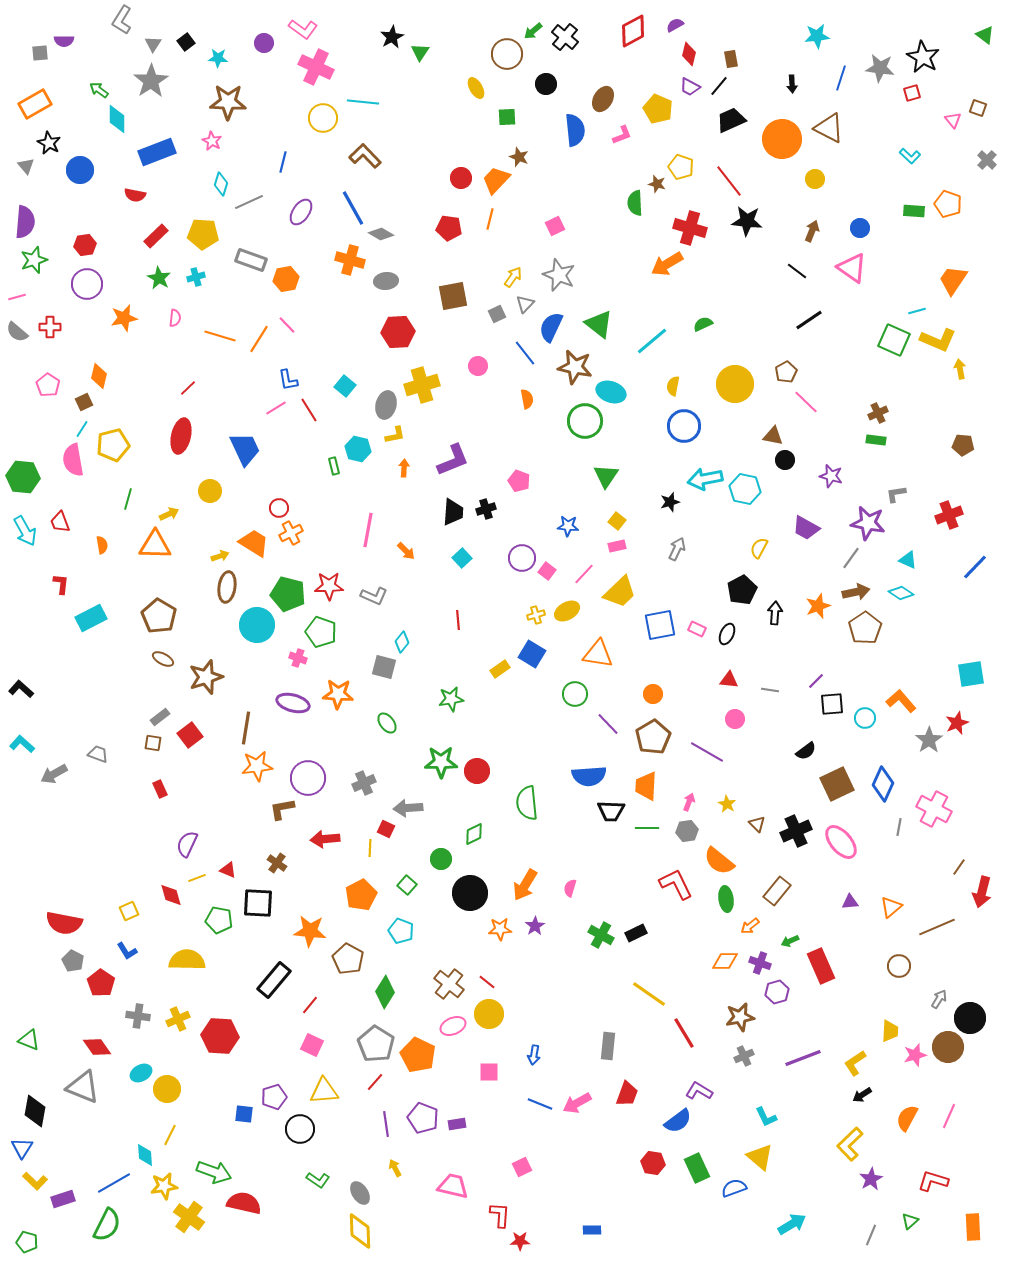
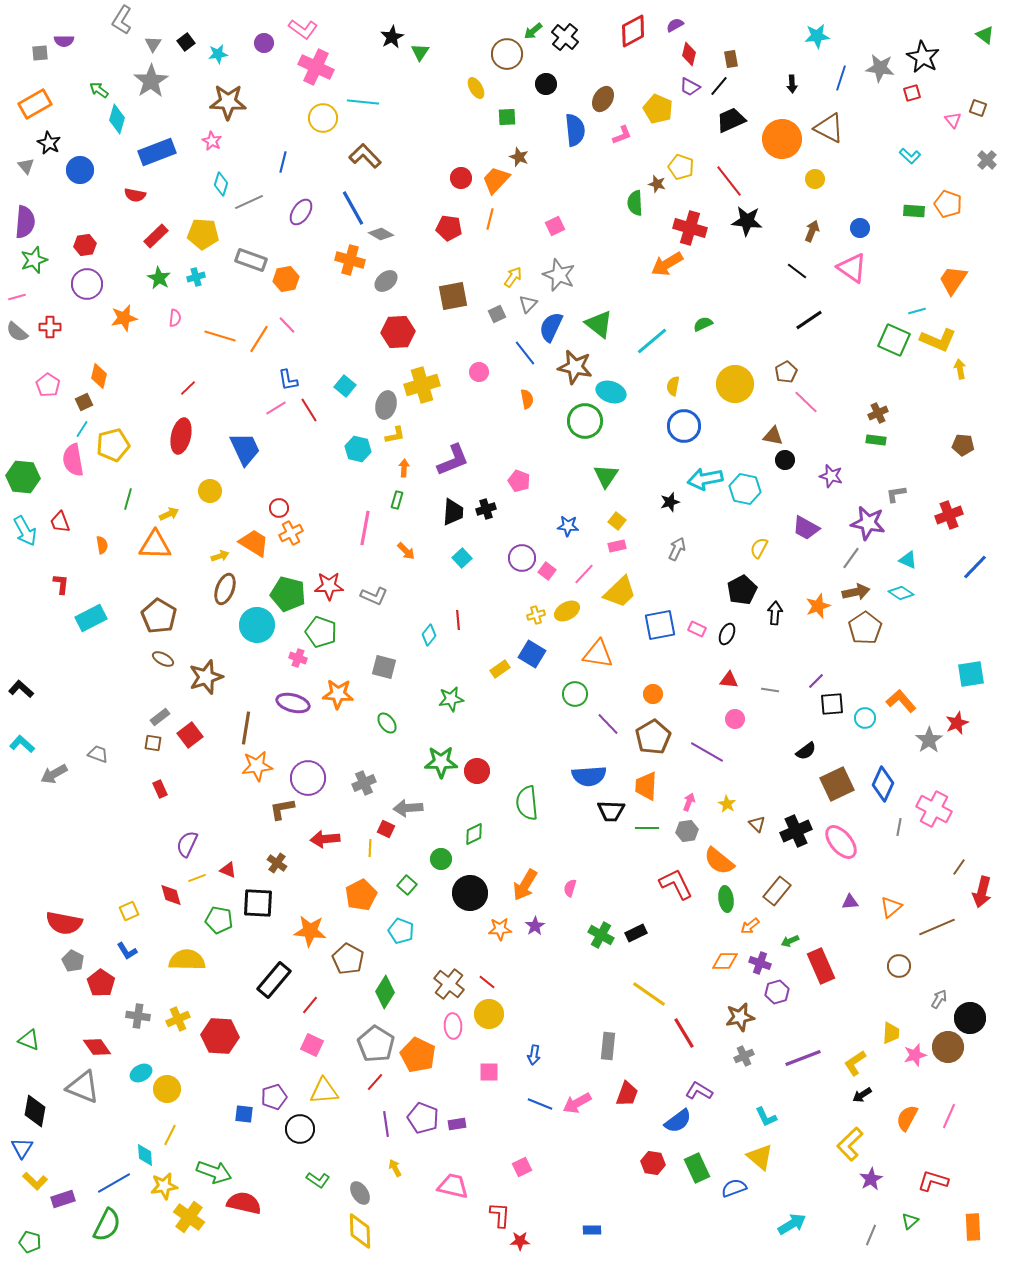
cyan star at (218, 58): moved 4 px up; rotated 12 degrees counterclockwise
cyan diamond at (117, 119): rotated 16 degrees clockwise
gray ellipse at (386, 281): rotated 35 degrees counterclockwise
gray triangle at (525, 304): moved 3 px right
pink circle at (478, 366): moved 1 px right, 6 px down
green rectangle at (334, 466): moved 63 px right, 34 px down; rotated 30 degrees clockwise
pink line at (368, 530): moved 3 px left, 2 px up
brown ellipse at (227, 587): moved 2 px left, 2 px down; rotated 12 degrees clockwise
cyan diamond at (402, 642): moved 27 px right, 7 px up
pink ellipse at (453, 1026): rotated 70 degrees counterclockwise
yellow trapezoid at (890, 1031): moved 1 px right, 2 px down
green pentagon at (27, 1242): moved 3 px right
